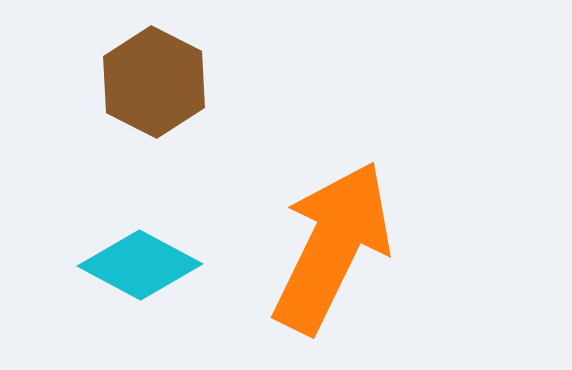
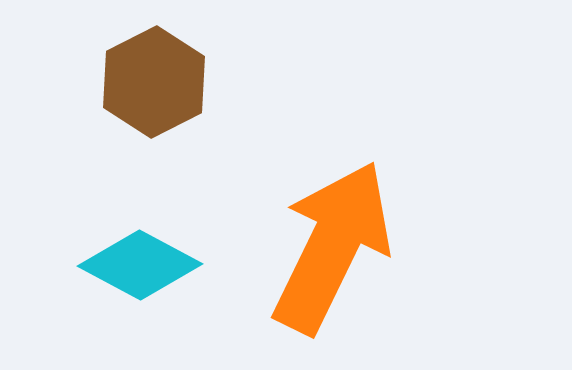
brown hexagon: rotated 6 degrees clockwise
